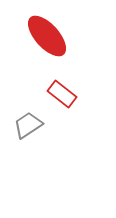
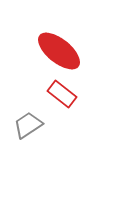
red ellipse: moved 12 px right, 15 px down; rotated 9 degrees counterclockwise
